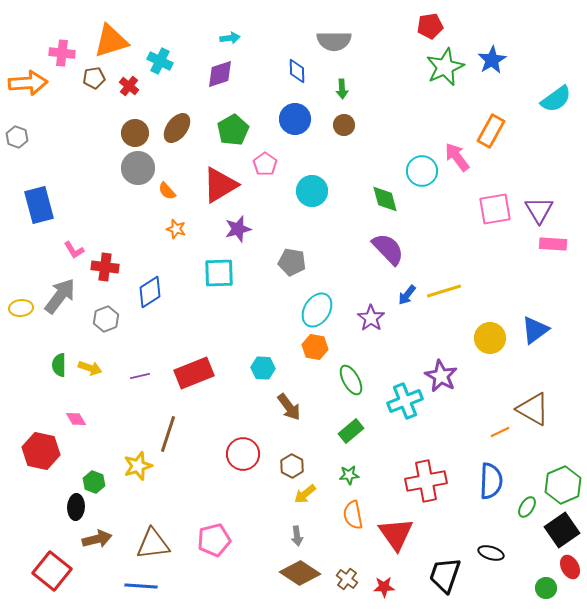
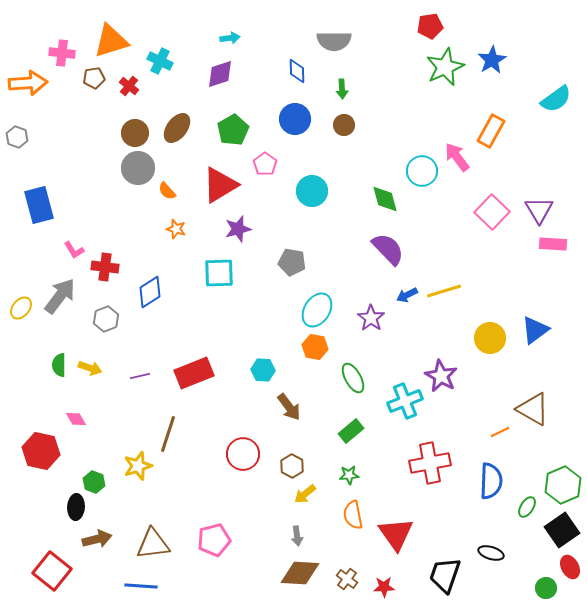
pink square at (495, 209): moved 3 px left, 3 px down; rotated 36 degrees counterclockwise
blue arrow at (407, 295): rotated 25 degrees clockwise
yellow ellipse at (21, 308): rotated 45 degrees counterclockwise
cyan hexagon at (263, 368): moved 2 px down
green ellipse at (351, 380): moved 2 px right, 2 px up
red cross at (426, 481): moved 4 px right, 18 px up
brown diamond at (300, 573): rotated 30 degrees counterclockwise
